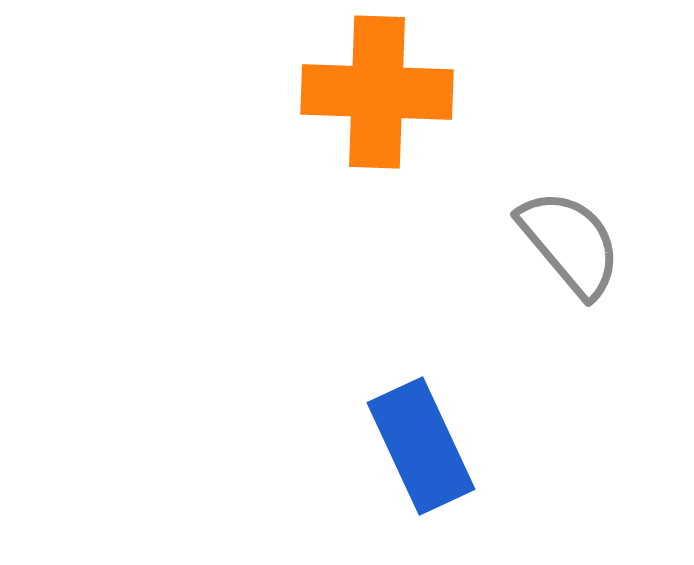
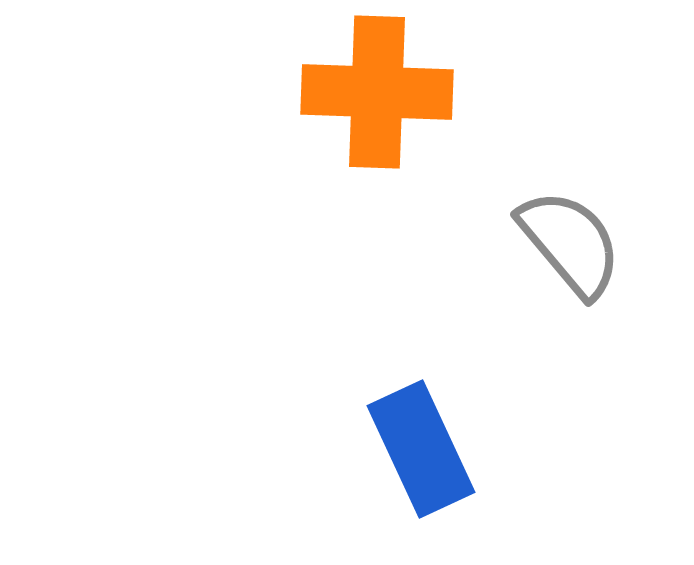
blue rectangle: moved 3 px down
